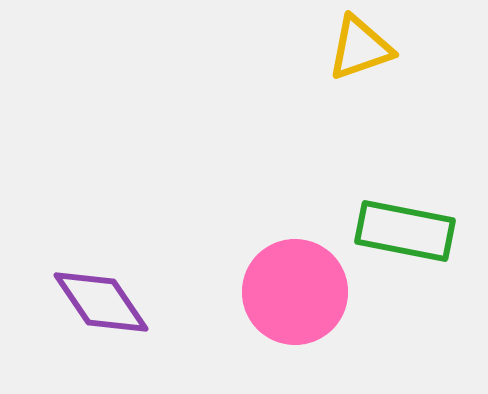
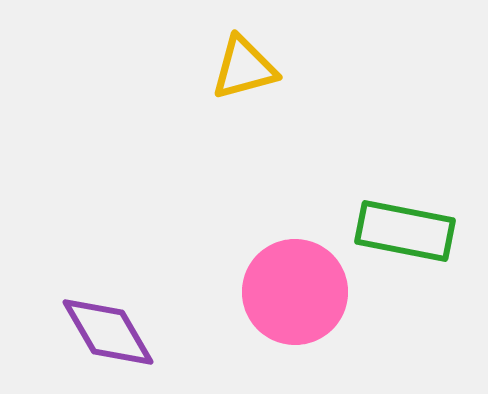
yellow triangle: moved 116 px left, 20 px down; rotated 4 degrees clockwise
purple diamond: moved 7 px right, 30 px down; rotated 4 degrees clockwise
